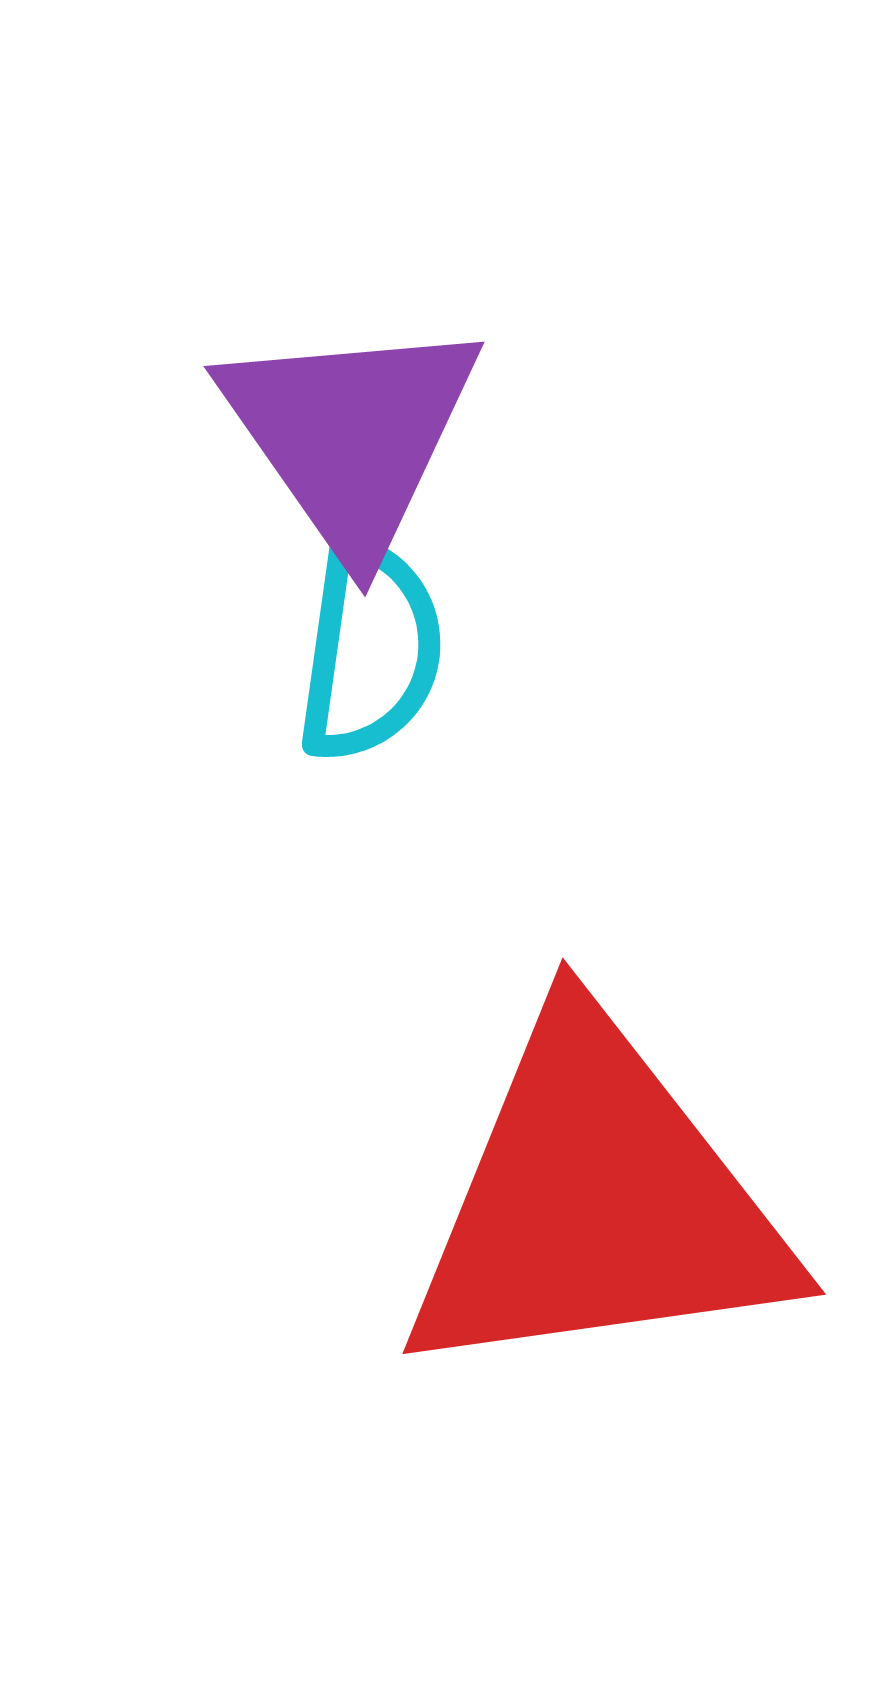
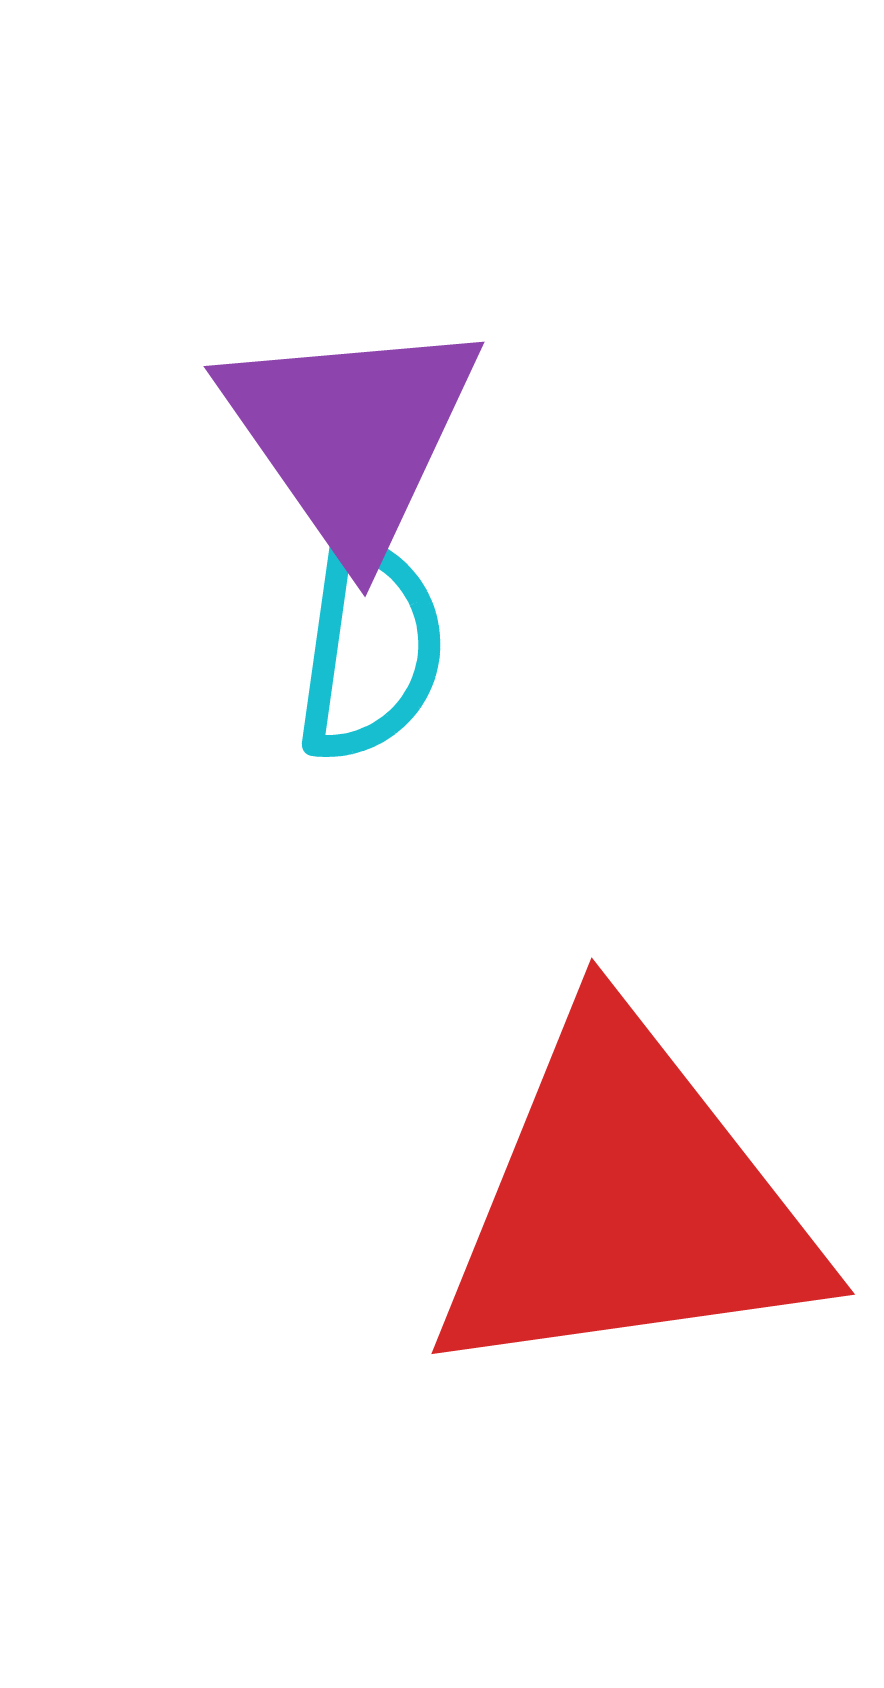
red triangle: moved 29 px right
